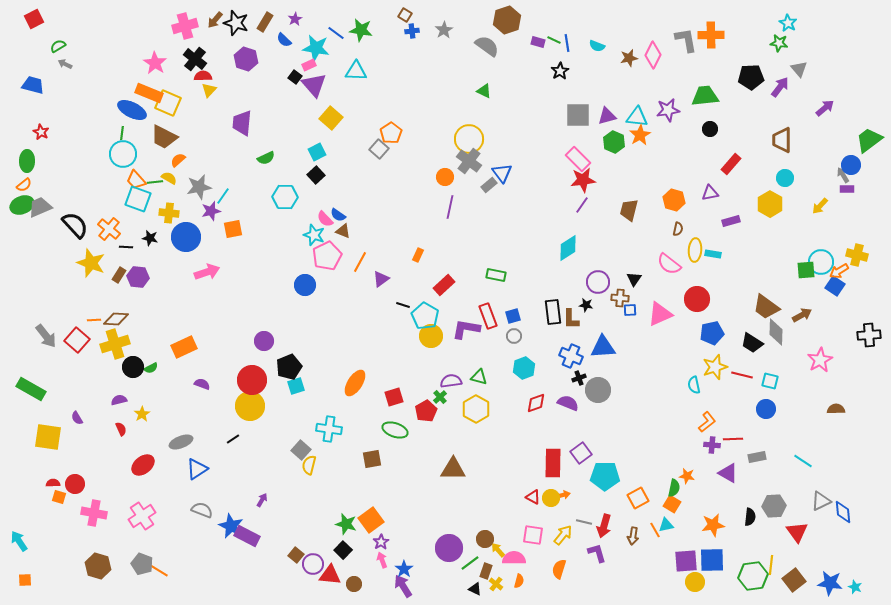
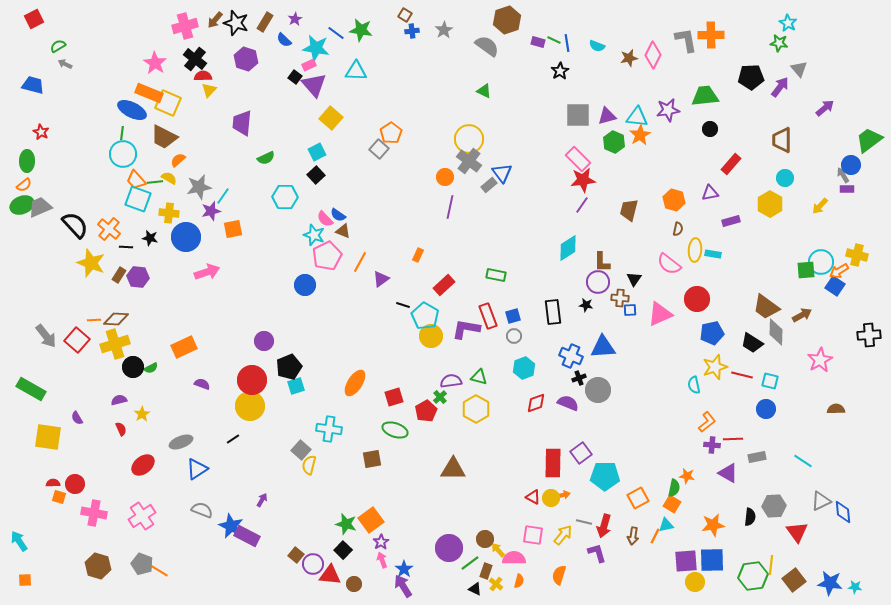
brown L-shape at (571, 319): moved 31 px right, 57 px up
orange line at (655, 530): moved 6 px down; rotated 56 degrees clockwise
orange semicircle at (559, 569): moved 6 px down
cyan star at (855, 587): rotated 16 degrees counterclockwise
